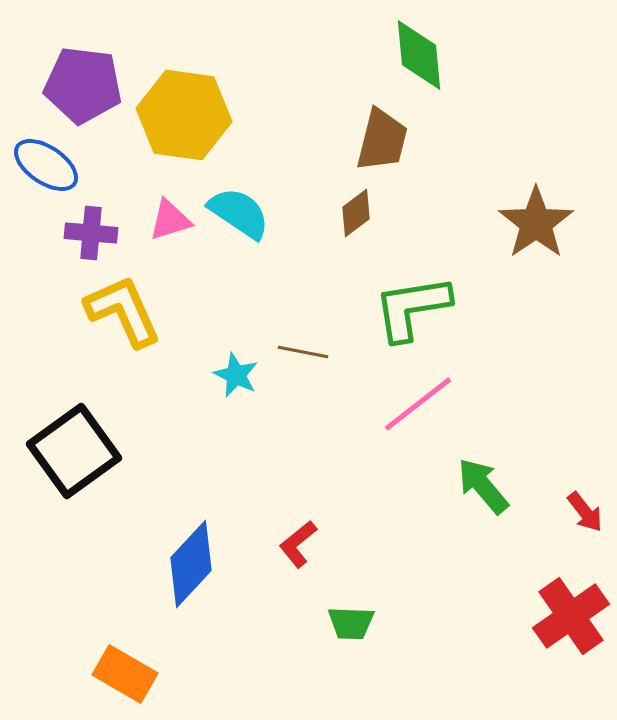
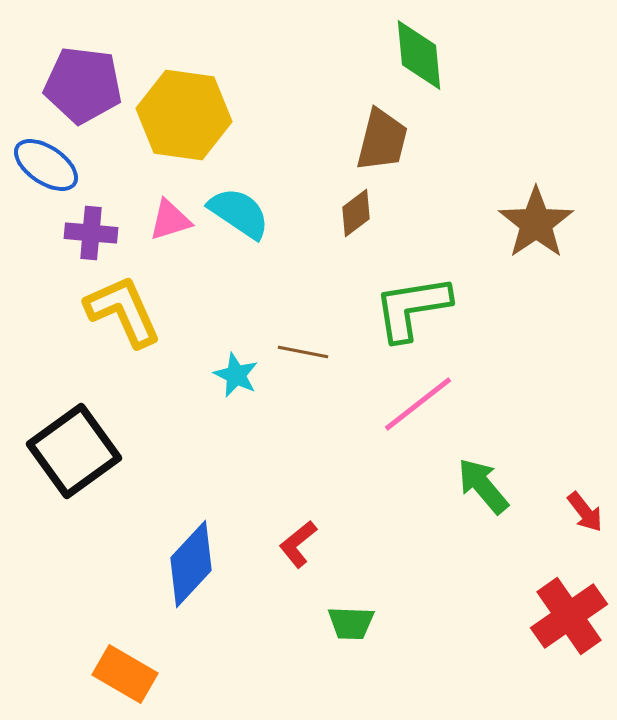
red cross: moved 2 px left
